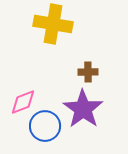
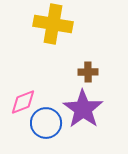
blue circle: moved 1 px right, 3 px up
